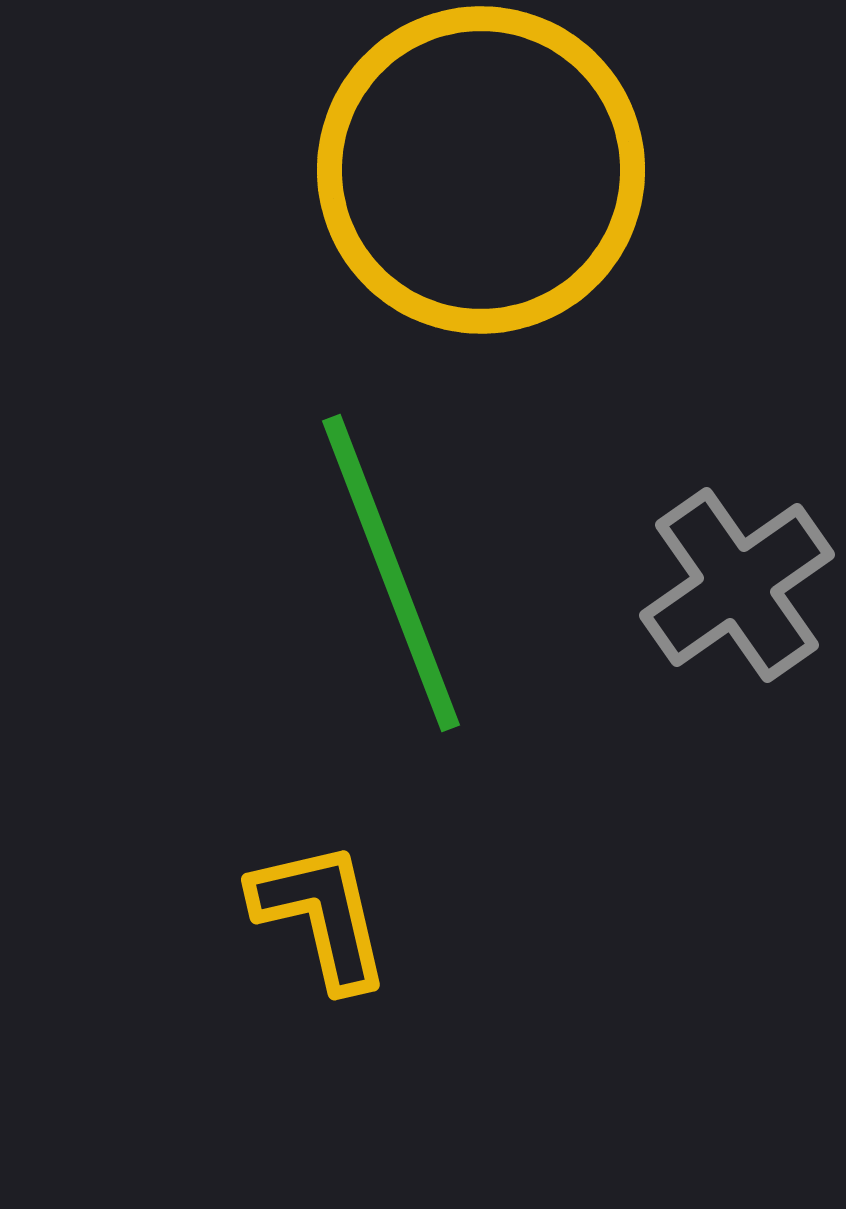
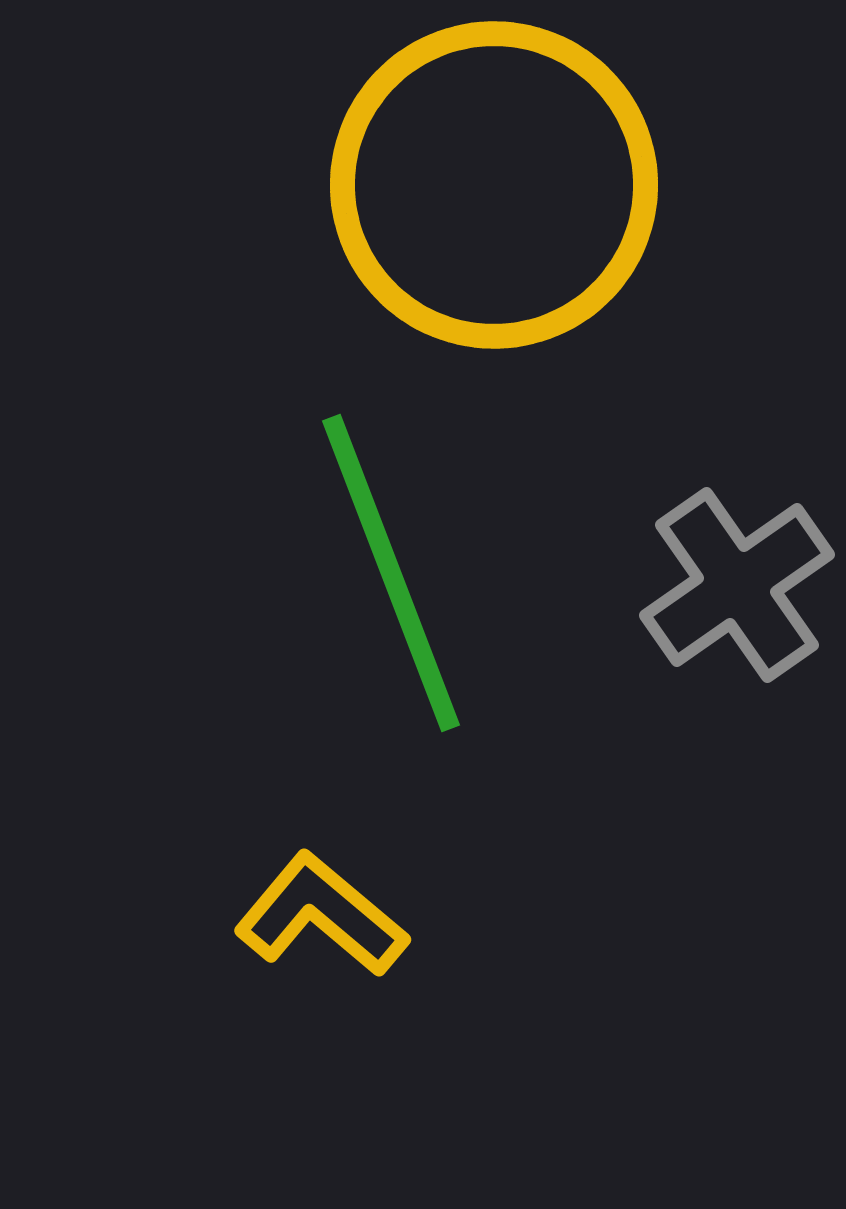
yellow circle: moved 13 px right, 15 px down
yellow L-shape: rotated 37 degrees counterclockwise
